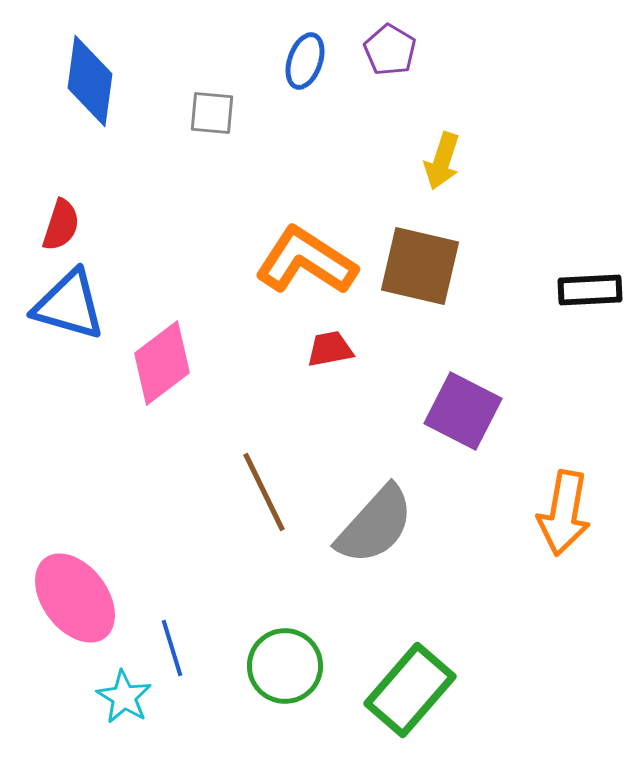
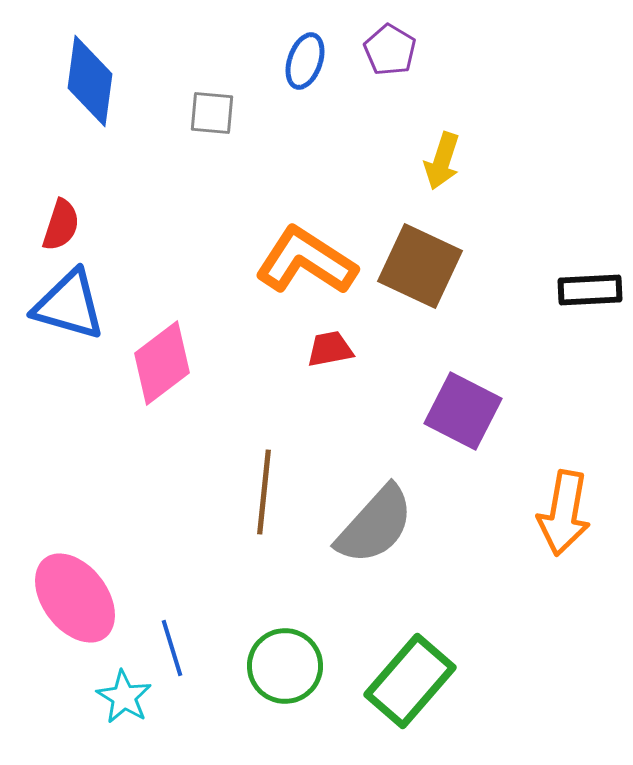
brown square: rotated 12 degrees clockwise
brown line: rotated 32 degrees clockwise
green rectangle: moved 9 px up
